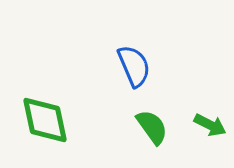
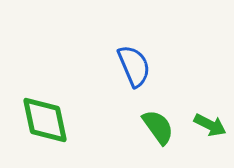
green semicircle: moved 6 px right
